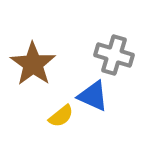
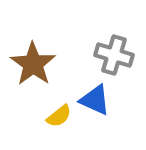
blue triangle: moved 2 px right, 4 px down
yellow semicircle: moved 2 px left
